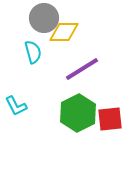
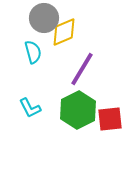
yellow diamond: rotated 24 degrees counterclockwise
purple line: rotated 27 degrees counterclockwise
cyan L-shape: moved 14 px right, 2 px down
green hexagon: moved 3 px up
